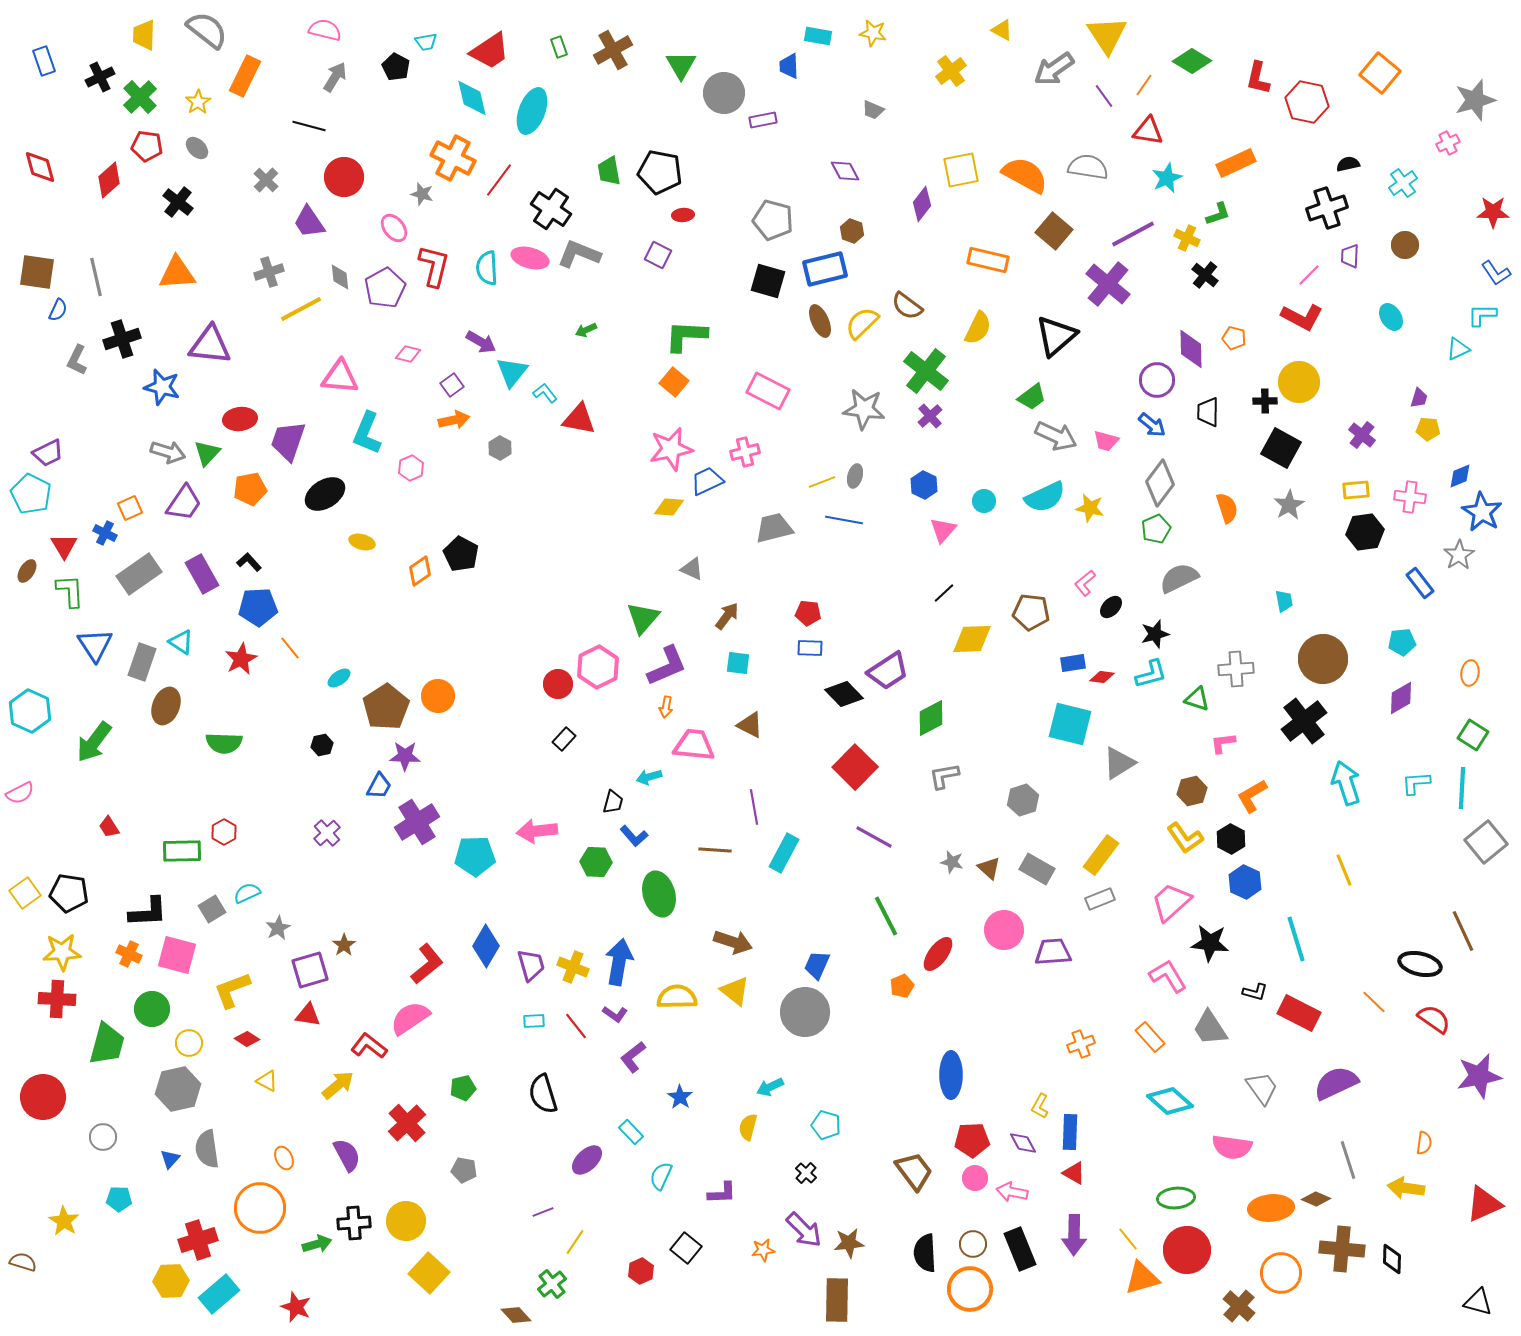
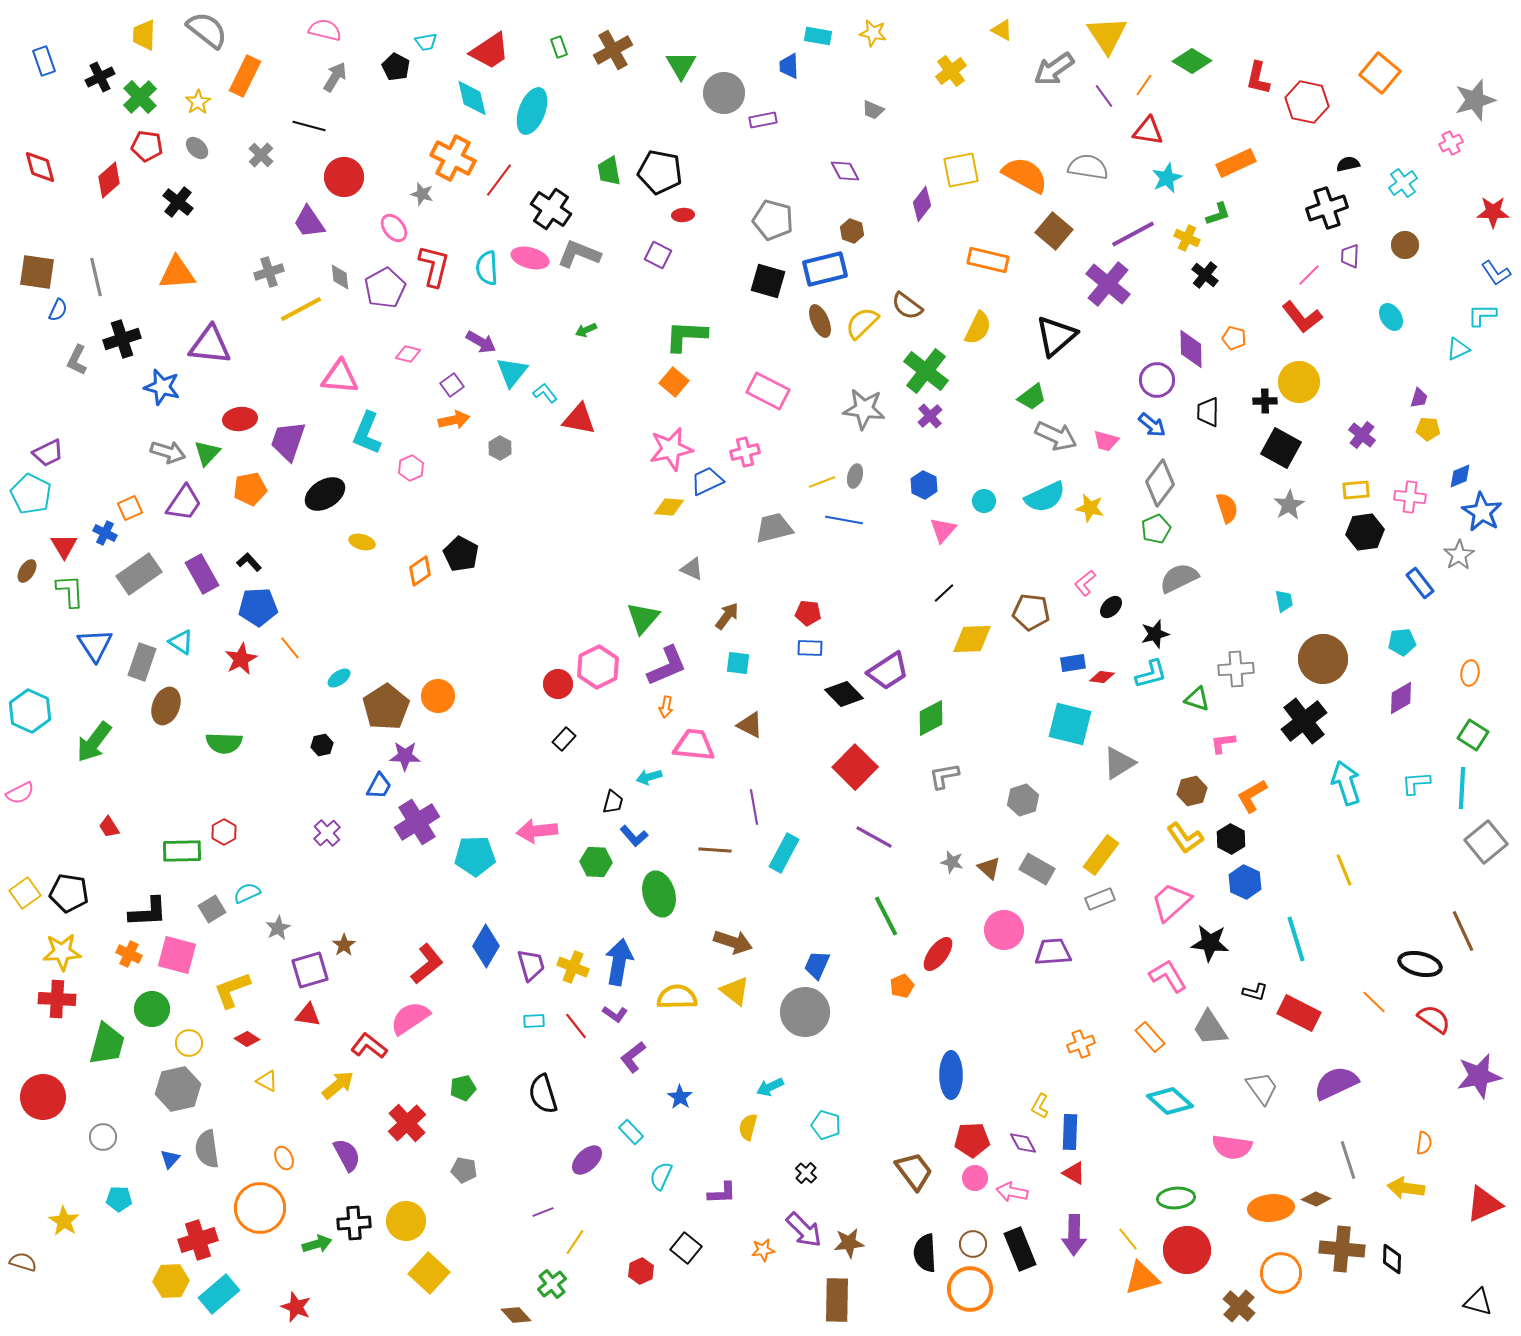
pink cross at (1448, 143): moved 3 px right
gray cross at (266, 180): moved 5 px left, 25 px up
red L-shape at (1302, 317): rotated 24 degrees clockwise
